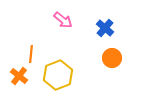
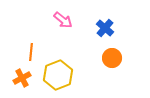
orange line: moved 2 px up
orange cross: moved 3 px right, 2 px down; rotated 24 degrees clockwise
